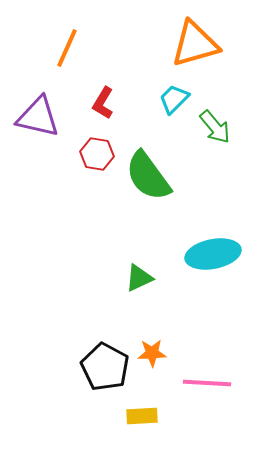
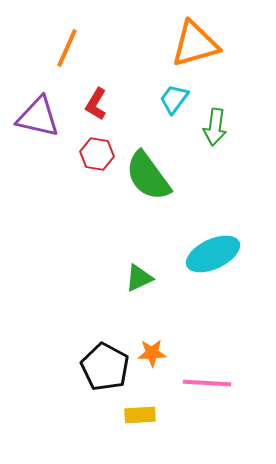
cyan trapezoid: rotated 8 degrees counterclockwise
red L-shape: moved 7 px left, 1 px down
green arrow: rotated 48 degrees clockwise
cyan ellipse: rotated 14 degrees counterclockwise
yellow rectangle: moved 2 px left, 1 px up
